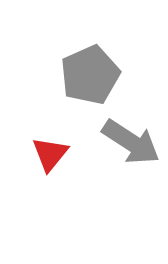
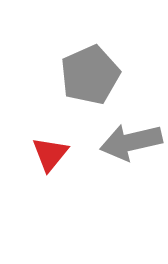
gray arrow: rotated 134 degrees clockwise
